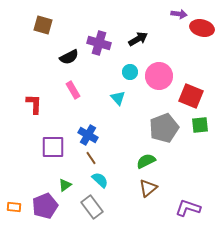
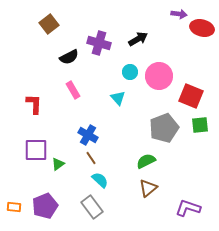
brown square: moved 6 px right, 1 px up; rotated 36 degrees clockwise
purple square: moved 17 px left, 3 px down
green triangle: moved 7 px left, 21 px up
